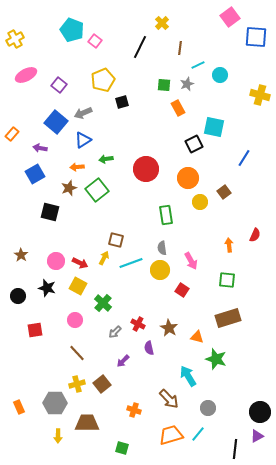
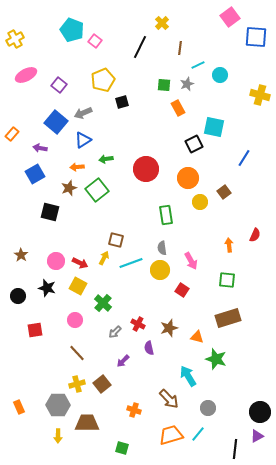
brown star at (169, 328): rotated 24 degrees clockwise
gray hexagon at (55, 403): moved 3 px right, 2 px down
